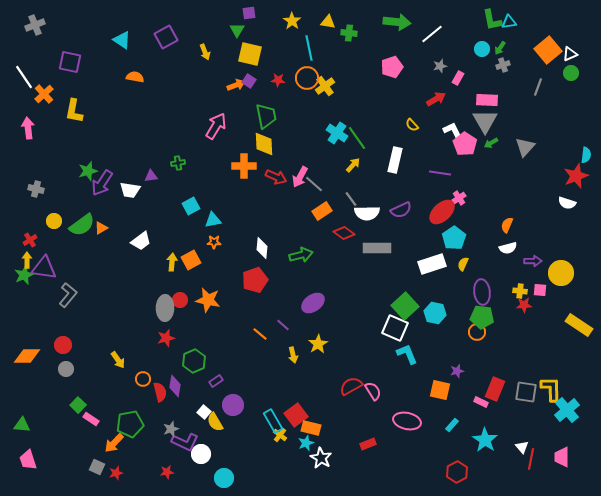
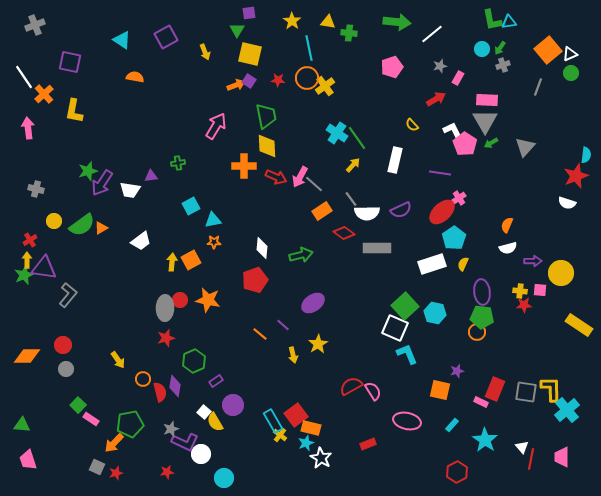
yellow diamond at (264, 144): moved 3 px right, 2 px down
